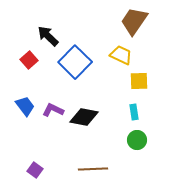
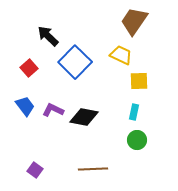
red square: moved 8 px down
cyan rectangle: rotated 21 degrees clockwise
